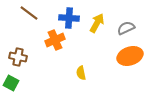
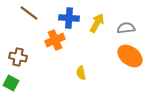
gray semicircle: rotated 18 degrees clockwise
orange ellipse: rotated 55 degrees clockwise
